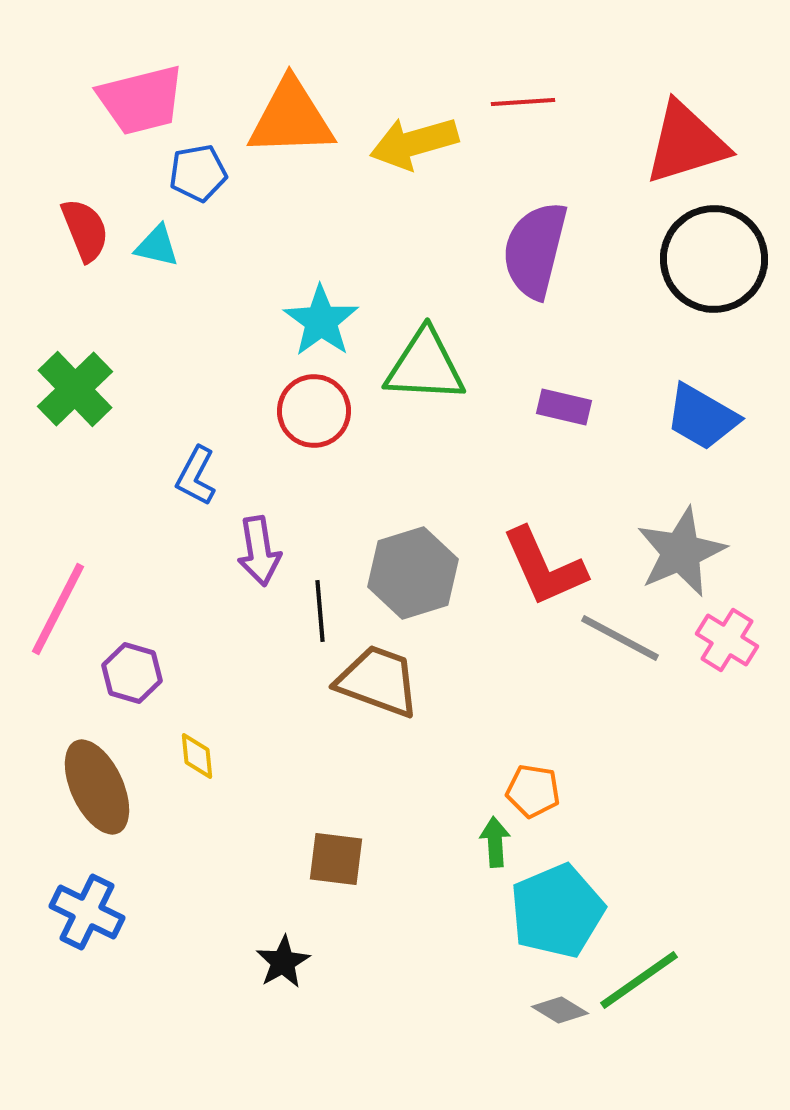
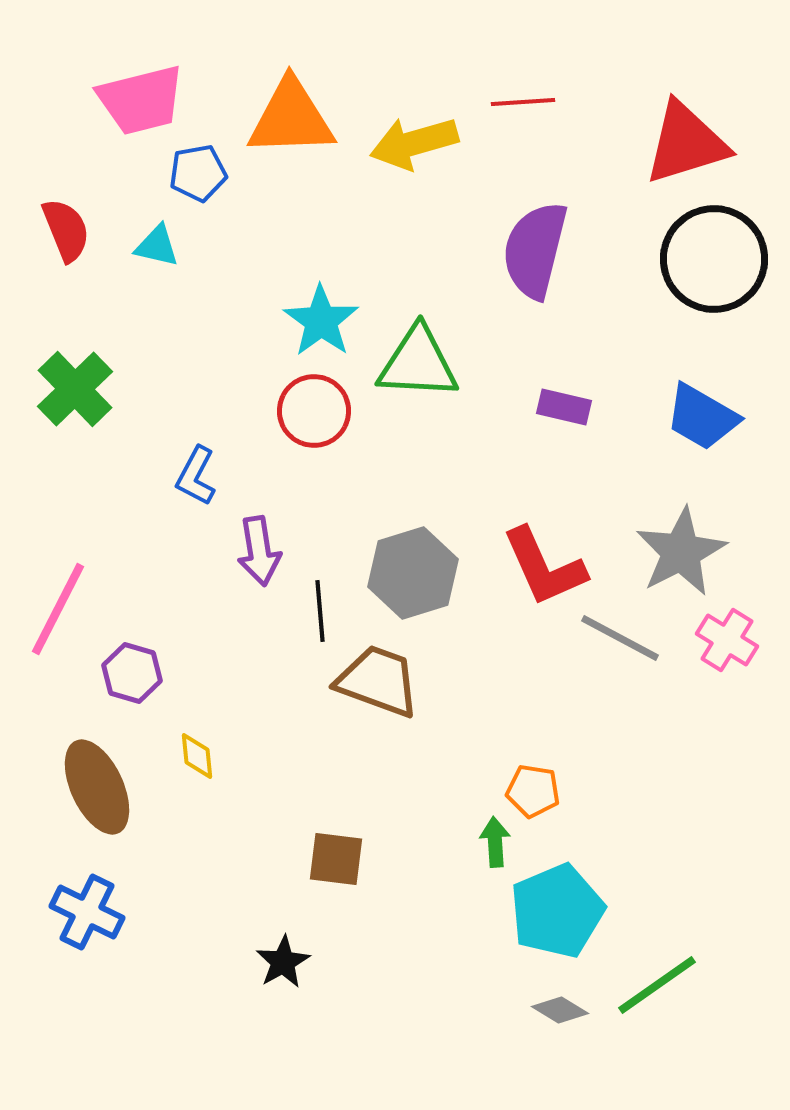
red semicircle: moved 19 px left
green triangle: moved 7 px left, 3 px up
gray star: rotated 4 degrees counterclockwise
green line: moved 18 px right, 5 px down
